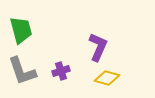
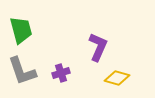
purple cross: moved 2 px down
yellow diamond: moved 10 px right
